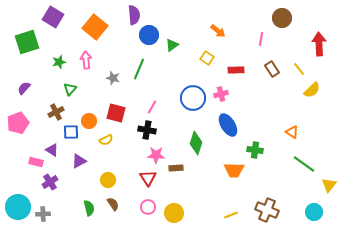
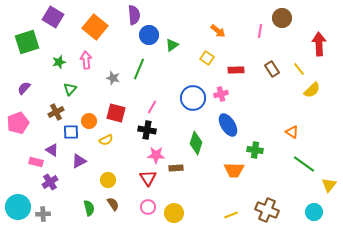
pink line at (261, 39): moved 1 px left, 8 px up
